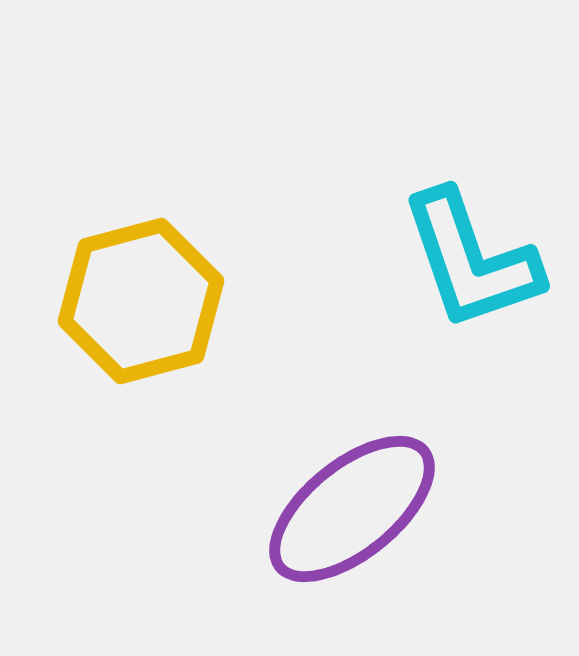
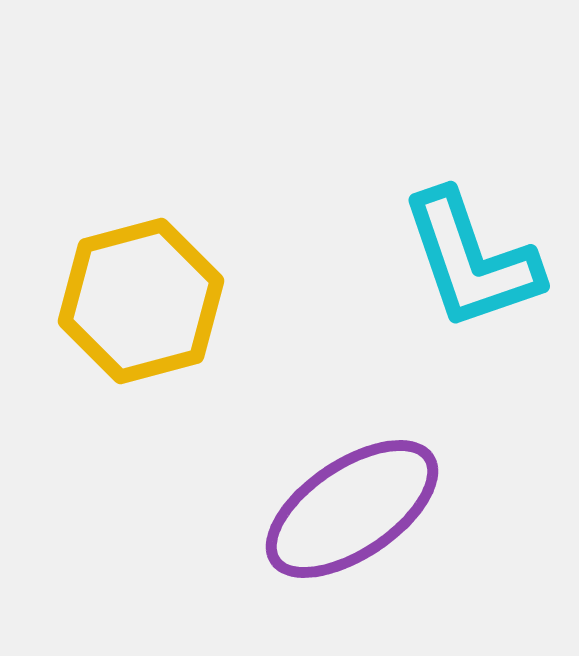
purple ellipse: rotated 5 degrees clockwise
